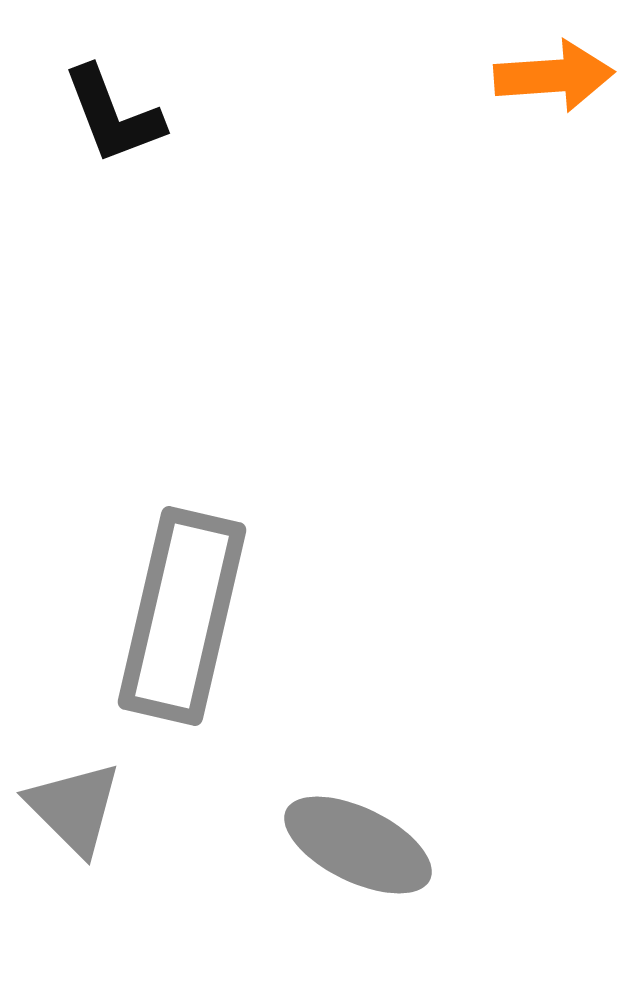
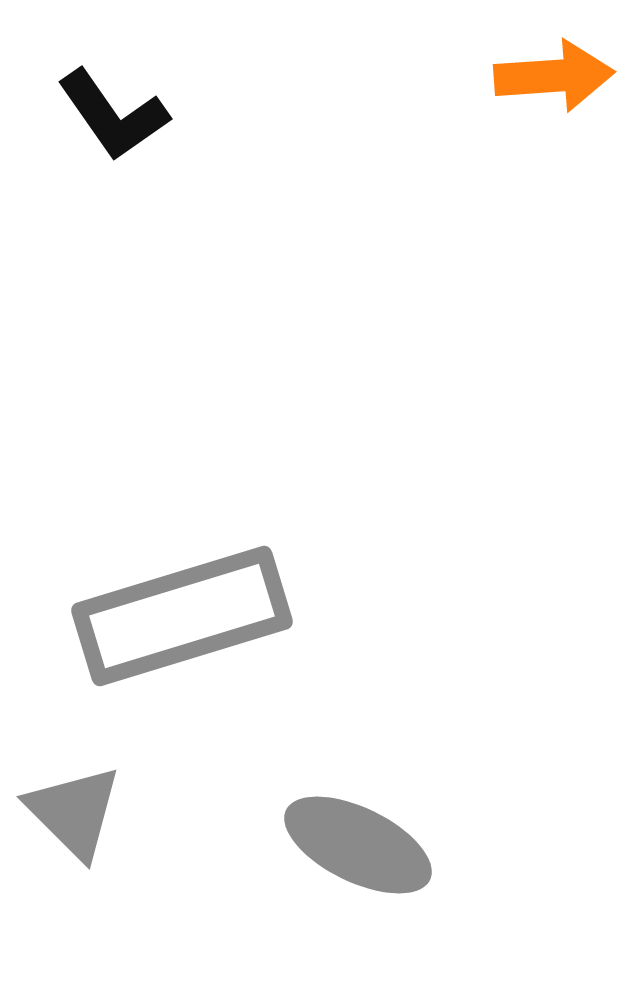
black L-shape: rotated 14 degrees counterclockwise
gray rectangle: rotated 60 degrees clockwise
gray triangle: moved 4 px down
